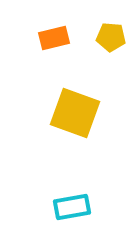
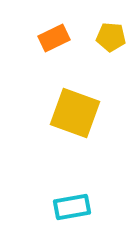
orange rectangle: rotated 12 degrees counterclockwise
